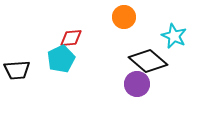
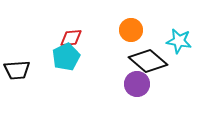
orange circle: moved 7 px right, 13 px down
cyan star: moved 5 px right, 5 px down; rotated 15 degrees counterclockwise
cyan pentagon: moved 5 px right, 2 px up
